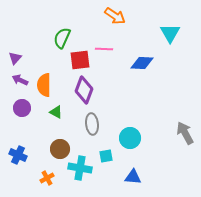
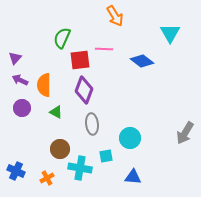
orange arrow: rotated 25 degrees clockwise
blue diamond: moved 2 px up; rotated 35 degrees clockwise
gray arrow: rotated 120 degrees counterclockwise
blue cross: moved 2 px left, 16 px down
